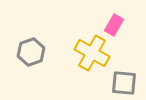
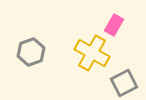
gray square: rotated 32 degrees counterclockwise
